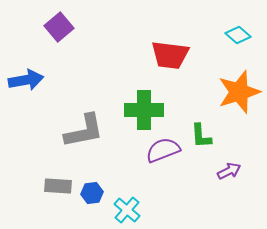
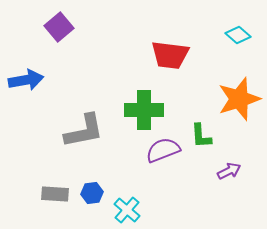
orange star: moved 7 px down
gray rectangle: moved 3 px left, 8 px down
